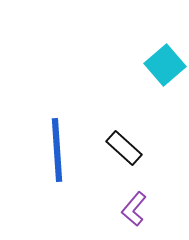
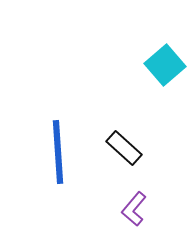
blue line: moved 1 px right, 2 px down
